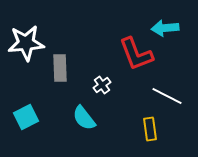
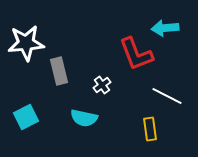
gray rectangle: moved 1 px left, 3 px down; rotated 12 degrees counterclockwise
cyan semicircle: rotated 40 degrees counterclockwise
